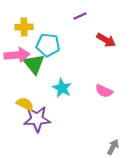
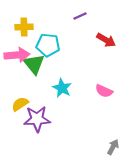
yellow semicircle: moved 5 px left; rotated 60 degrees counterclockwise
